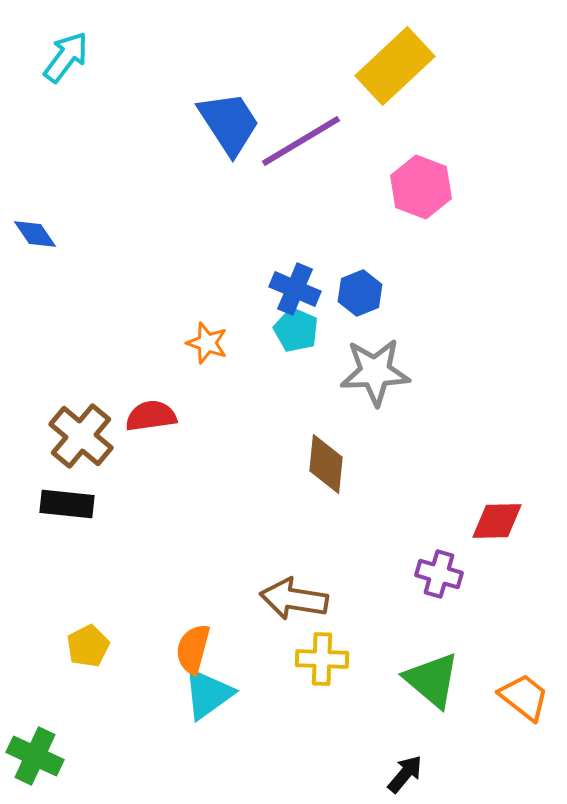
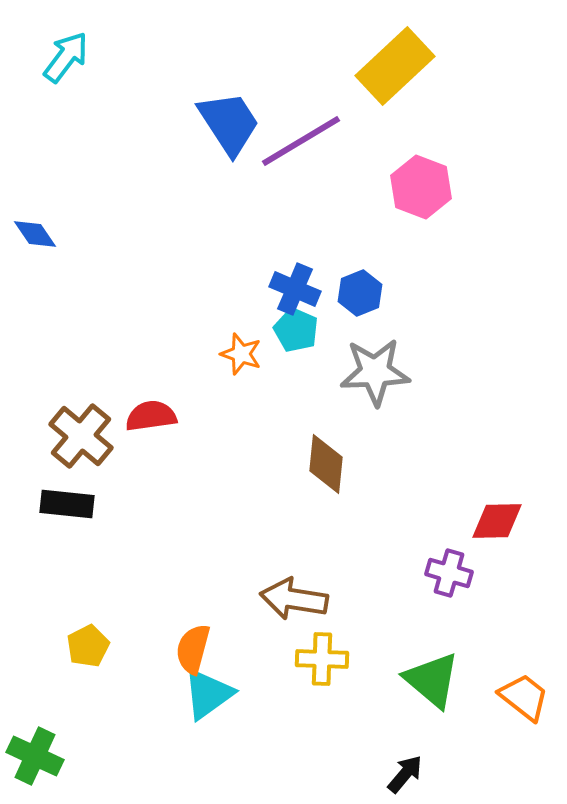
orange star: moved 34 px right, 11 px down
purple cross: moved 10 px right, 1 px up
